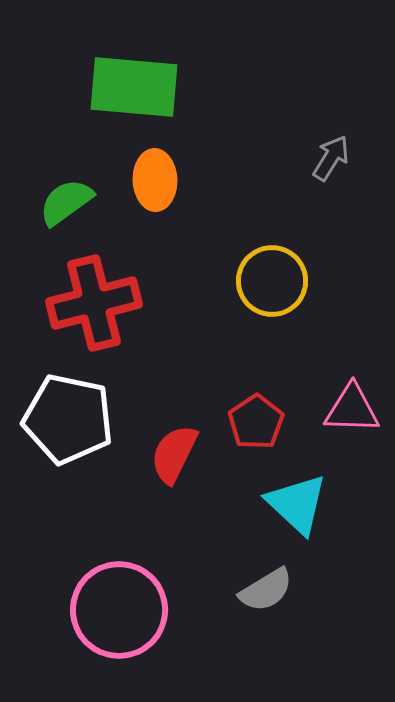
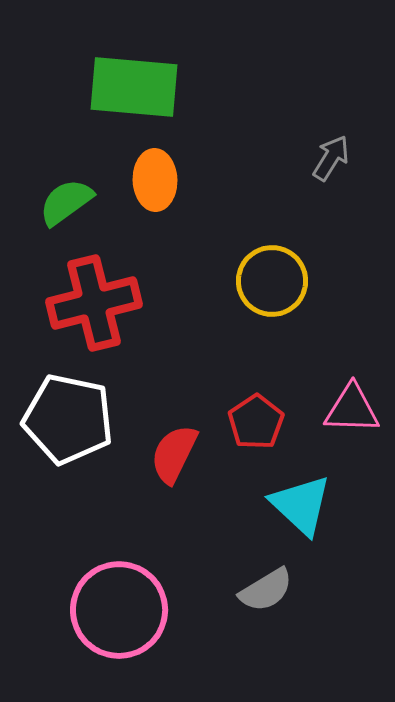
cyan triangle: moved 4 px right, 1 px down
